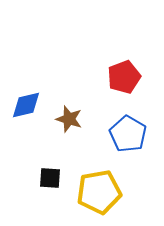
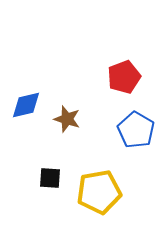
brown star: moved 2 px left
blue pentagon: moved 8 px right, 4 px up
